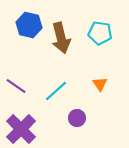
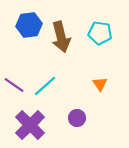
blue hexagon: rotated 20 degrees counterclockwise
brown arrow: moved 1 px up
purple line: moved 2 px left, 1 px up
cyan line: moved 11 px left, 5 px up
purple cross: moved 9 px right, 4 px up
